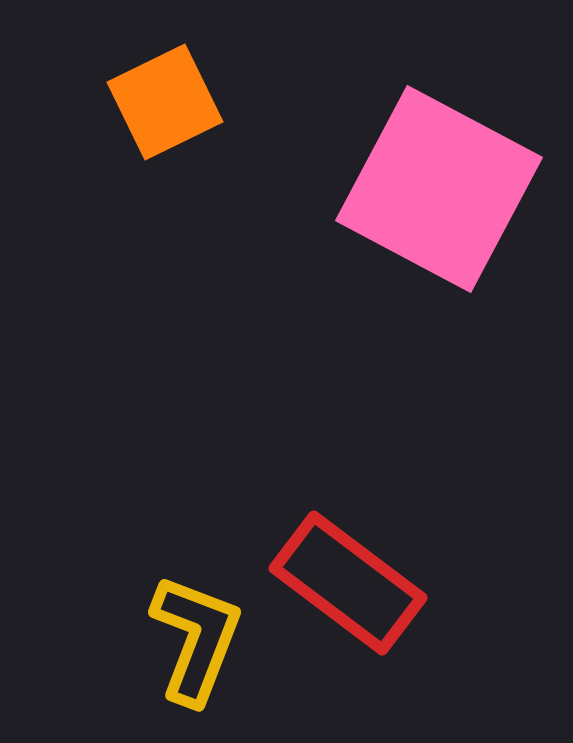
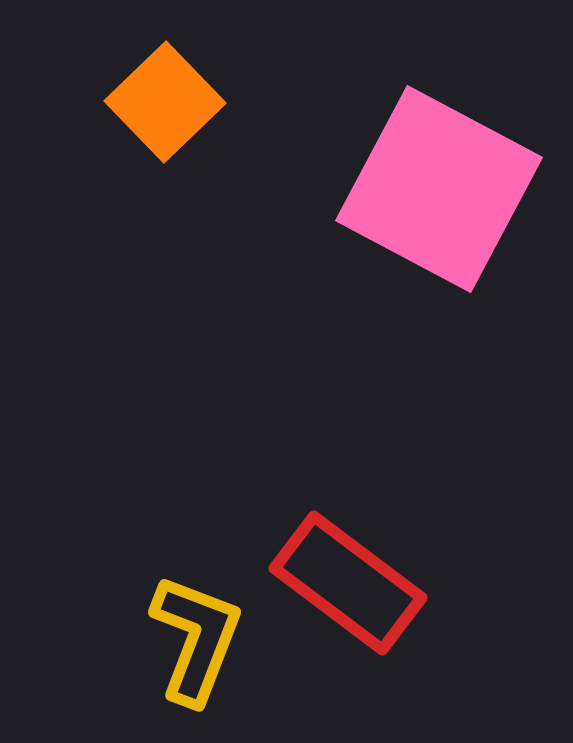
orange square: rotated 18 degrees counterclockwise
